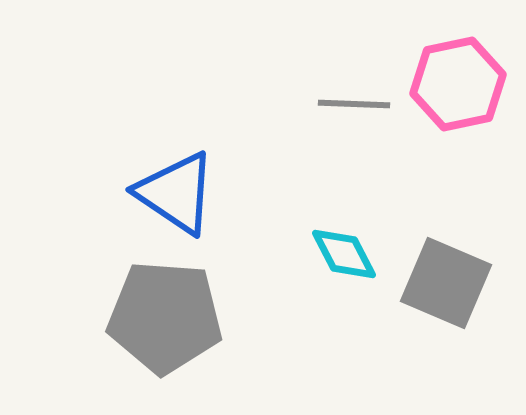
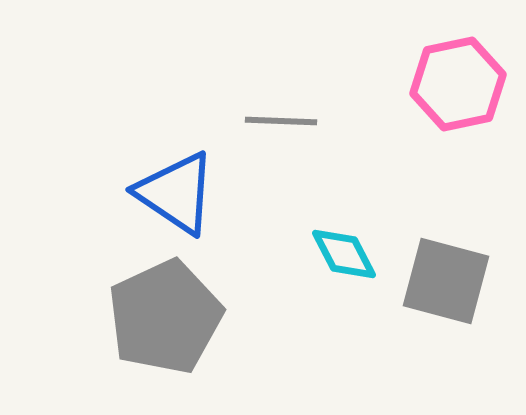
gray line: moved 73 px left, 17 px down
gray square: moved 2 px up; rotated 8 degrees counterclockwise
gray pentagon: rotated 29 degrees counterclockwise
